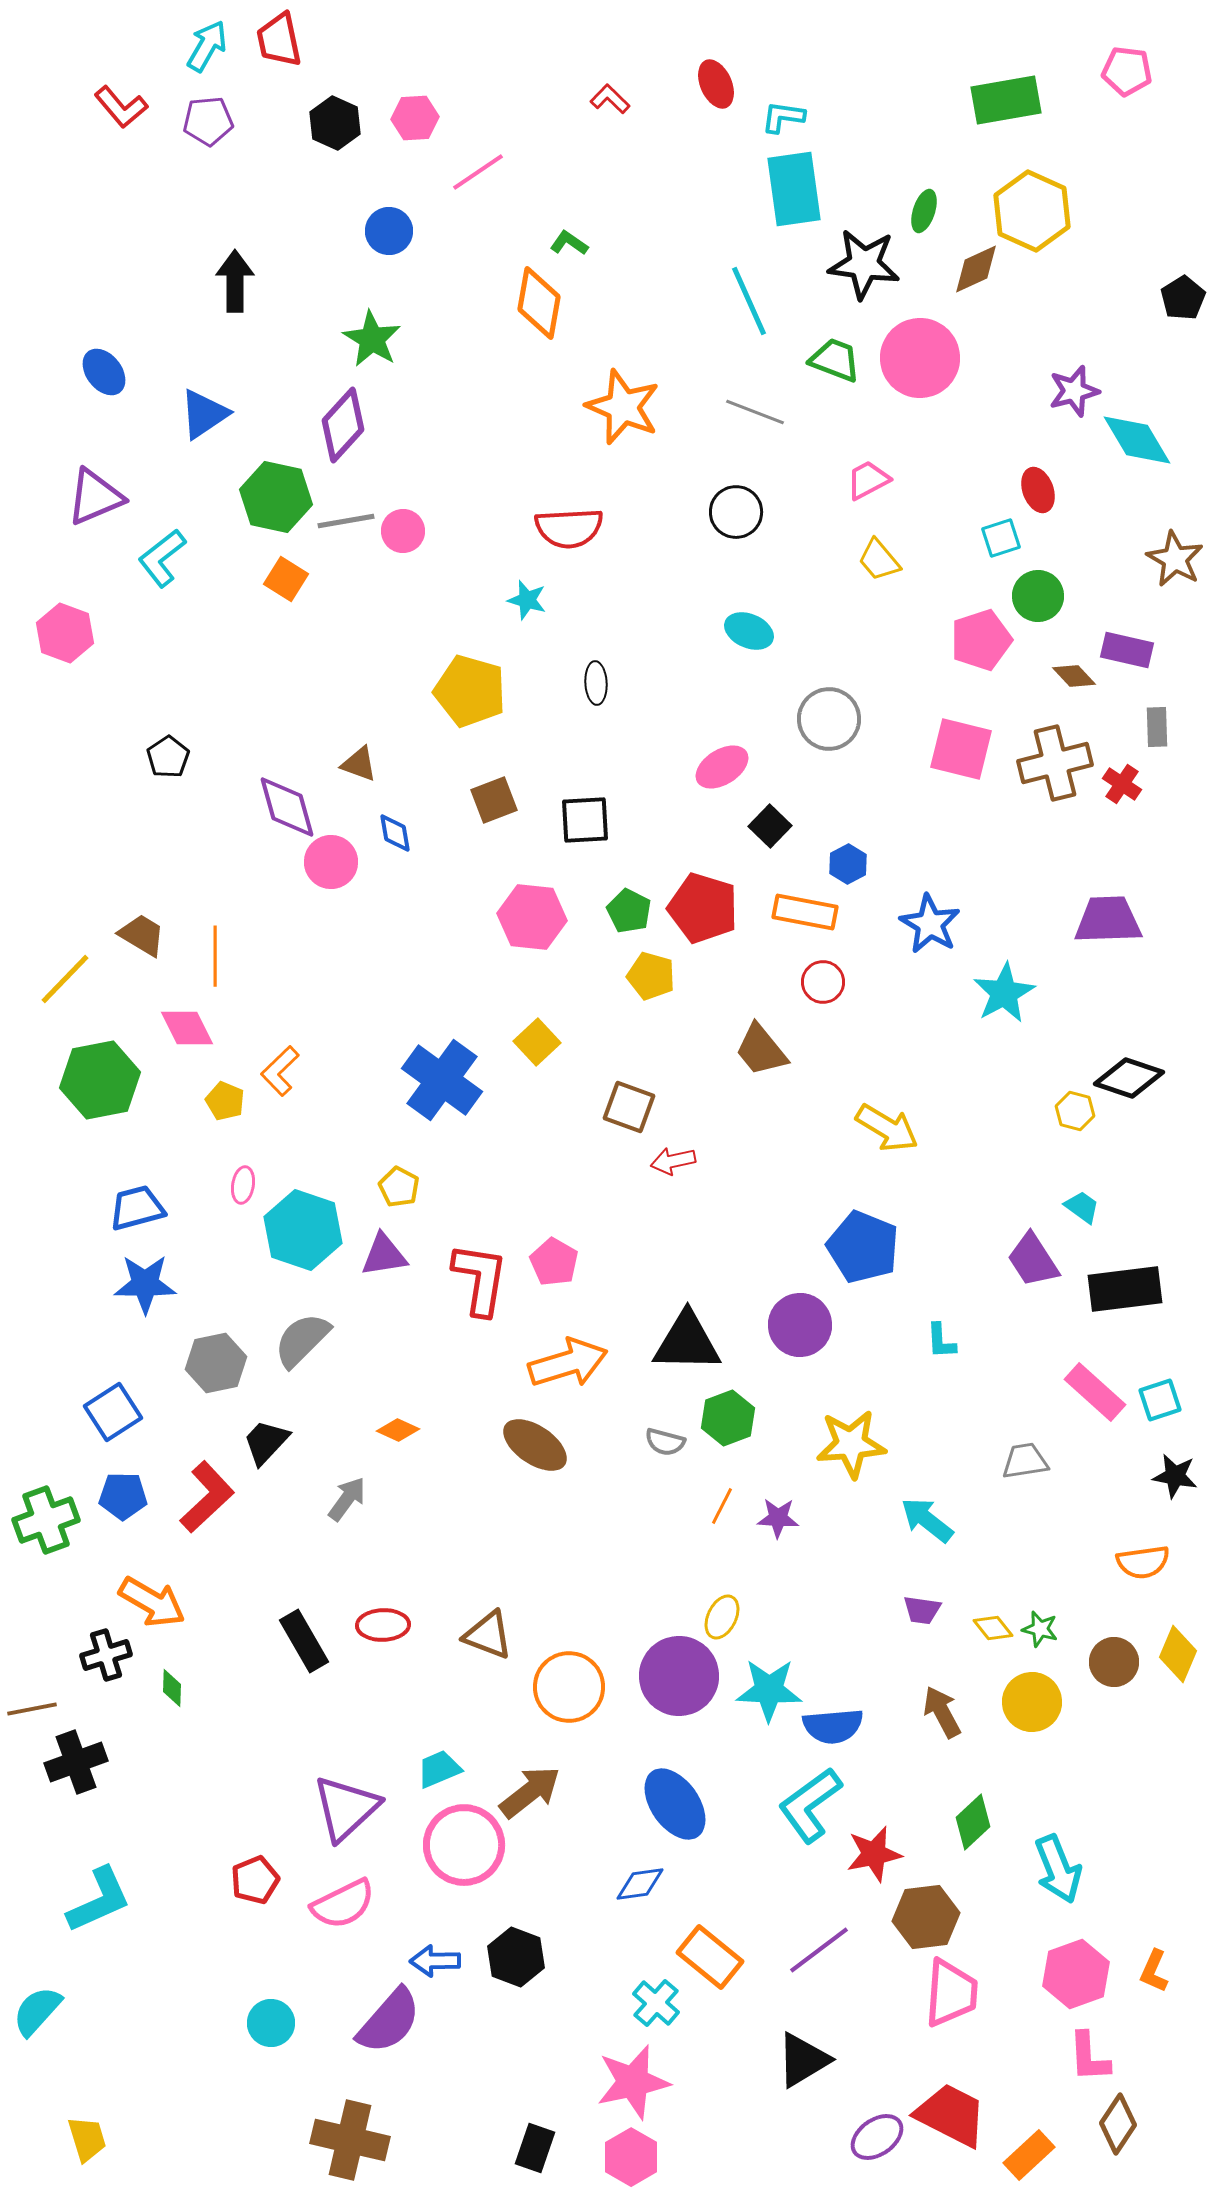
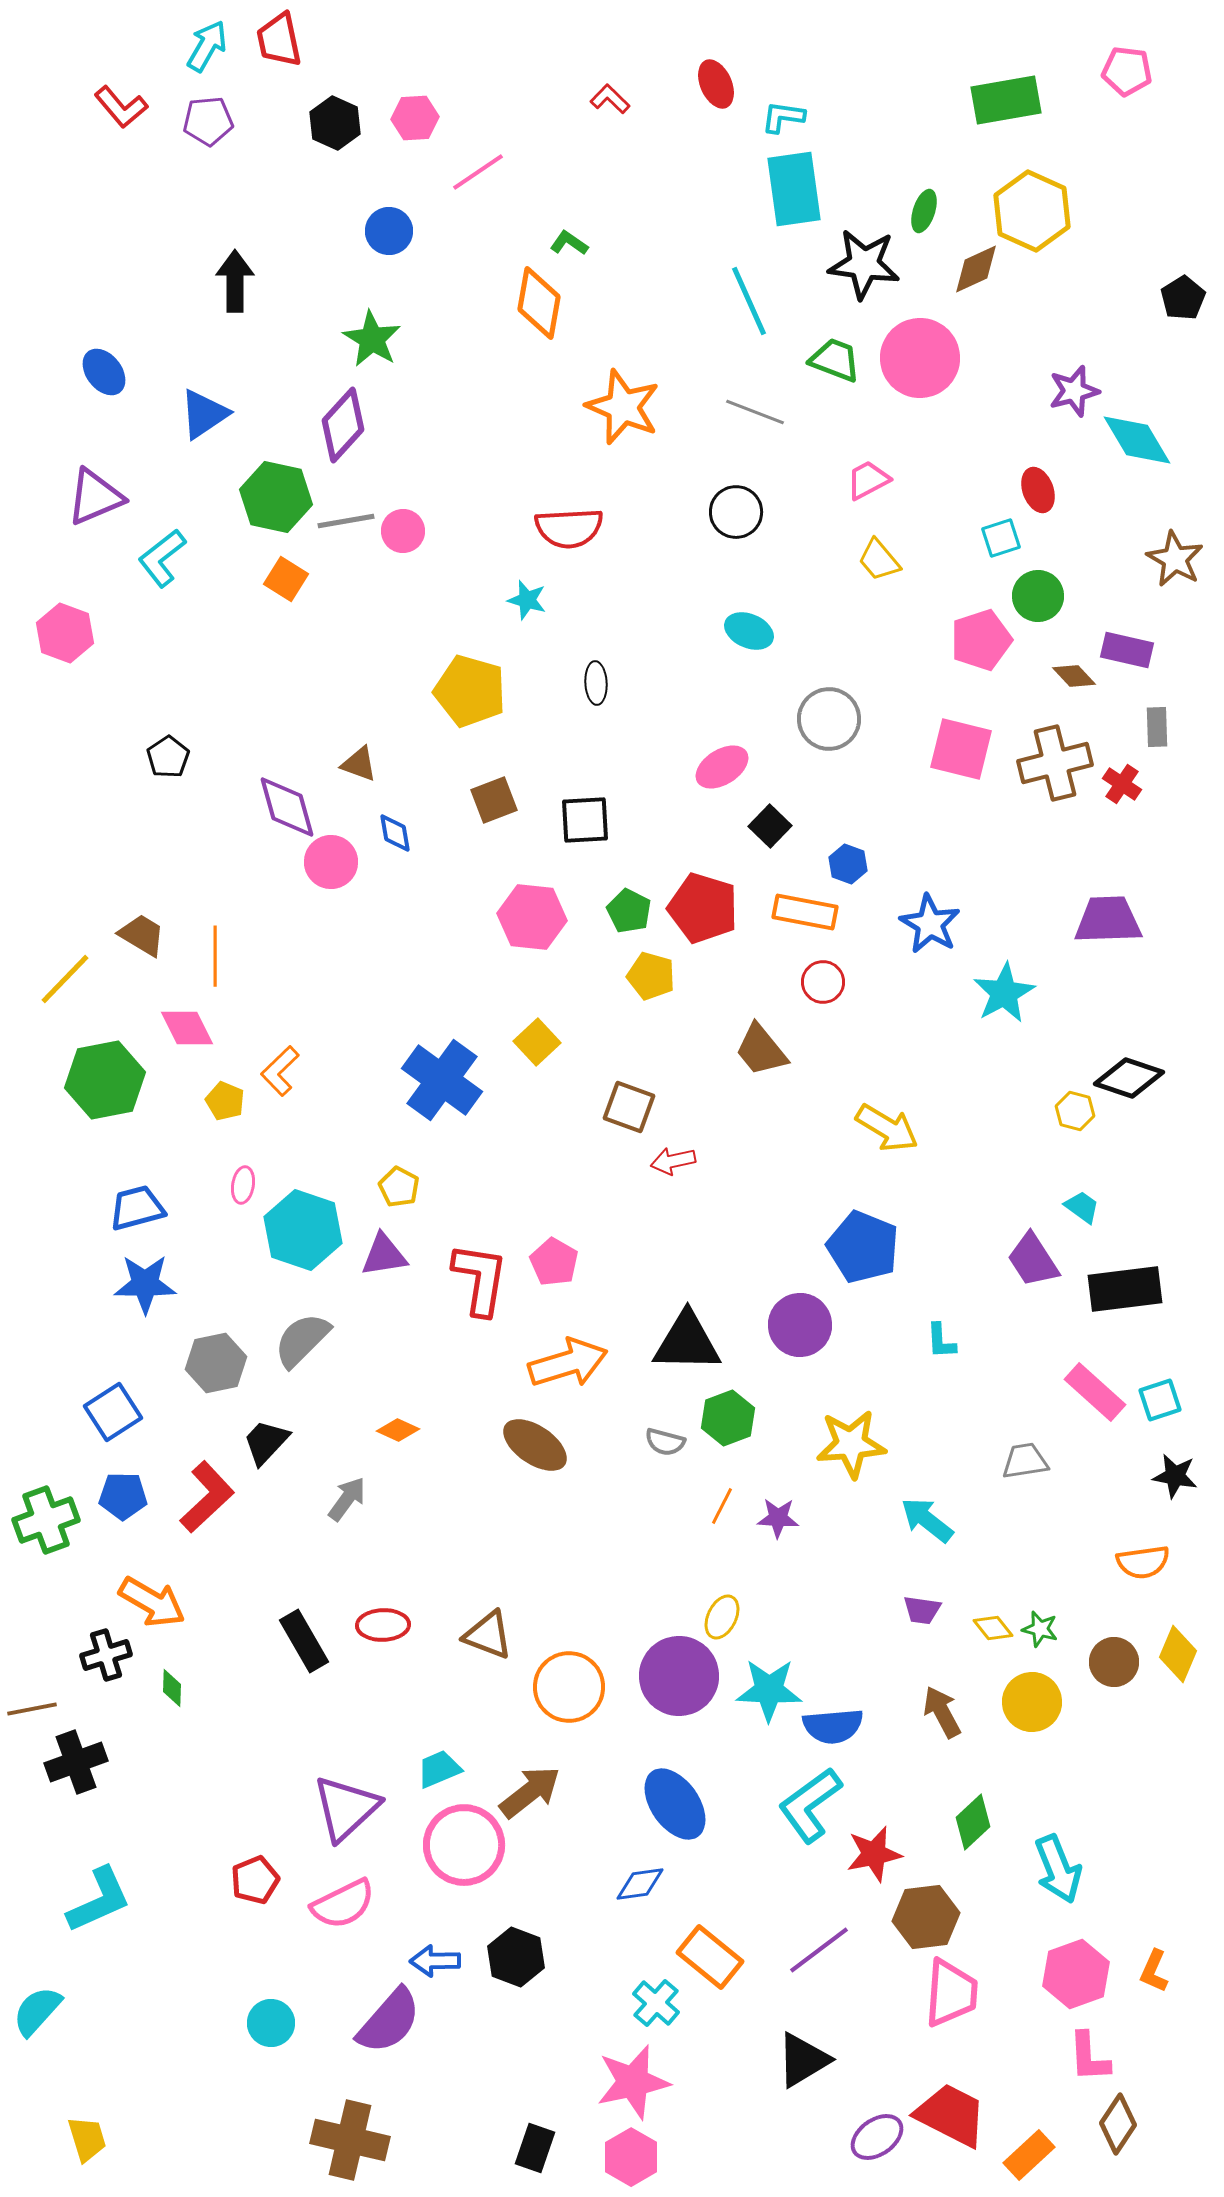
blue hexagon at (848, 864): rotated 12 degrees counterclockwise
green hexagon at (100, 1080): moved 5 px right
